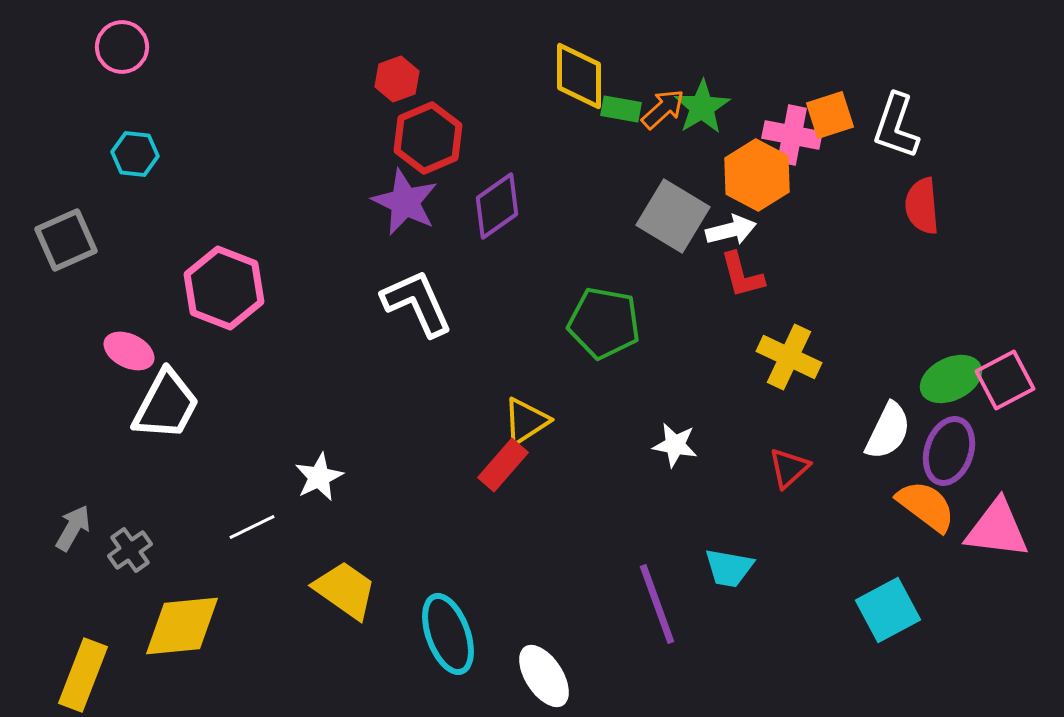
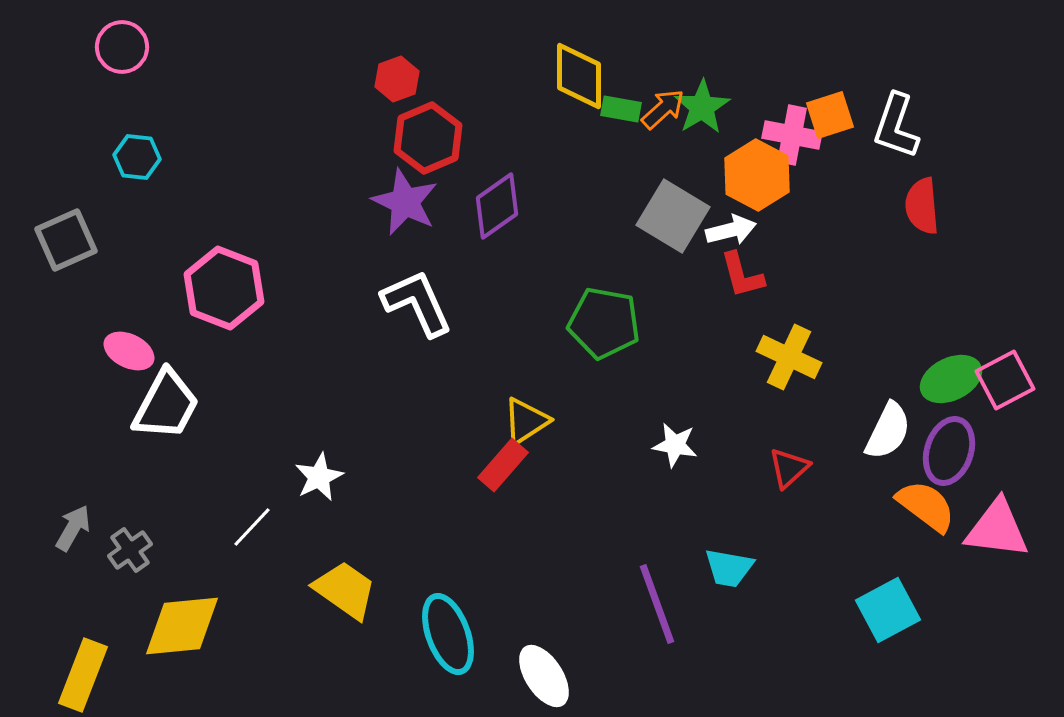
cyan hexagon at (135, 154): moved 2 px right, 3 px down
white line at (252, 527): rotated 21 degrees counterclockwise
